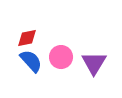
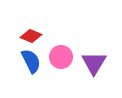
red diamond: moved 4 px right, 2 px up; rotated 35 degrees clockwise
blue semicircle: rotated 15 degrees clockwise
